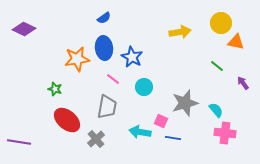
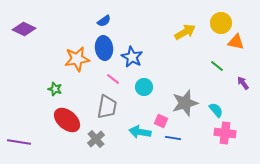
blue semicircle: moved 3 px down
yellow arrow: moved 5 px right; rotated 20 degrees counterclockwise
